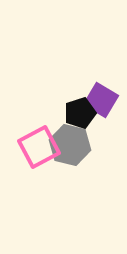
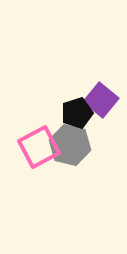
purple square: rotated 8 degrees clockwise
black pentagon: moved 3 px left
